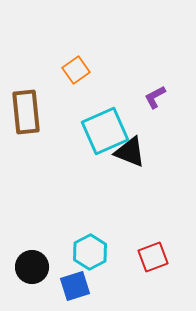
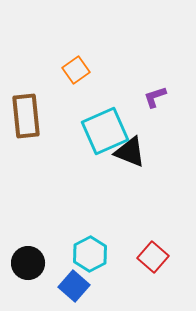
purple L-shape: rotated 10 degrees clockwise
brown rectangle: moved 4 px down
cyan hexagon: moved 2 px down
red square: rotated 28 degrees counterclockwise
black circle: moved 4 px left, 4 px up
blue square: moved 1 px left; rotated 32 degrees counterclockwise
